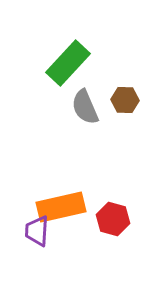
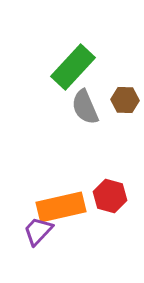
green rectangle: moved 5 px right, 4 px down
red hexagon: moved 3 px left, 23 px up
purple trapezoid: moved 1 px right; rotated 40 degrees clockwise
